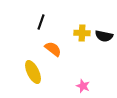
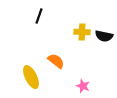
black line: moved 2 px left, 6 px up
yellow cross: moved 1 px up
orange semicircle: moved 3 px right, 12 px down
yellow ellipse: moved 2 px left, 5 px down
